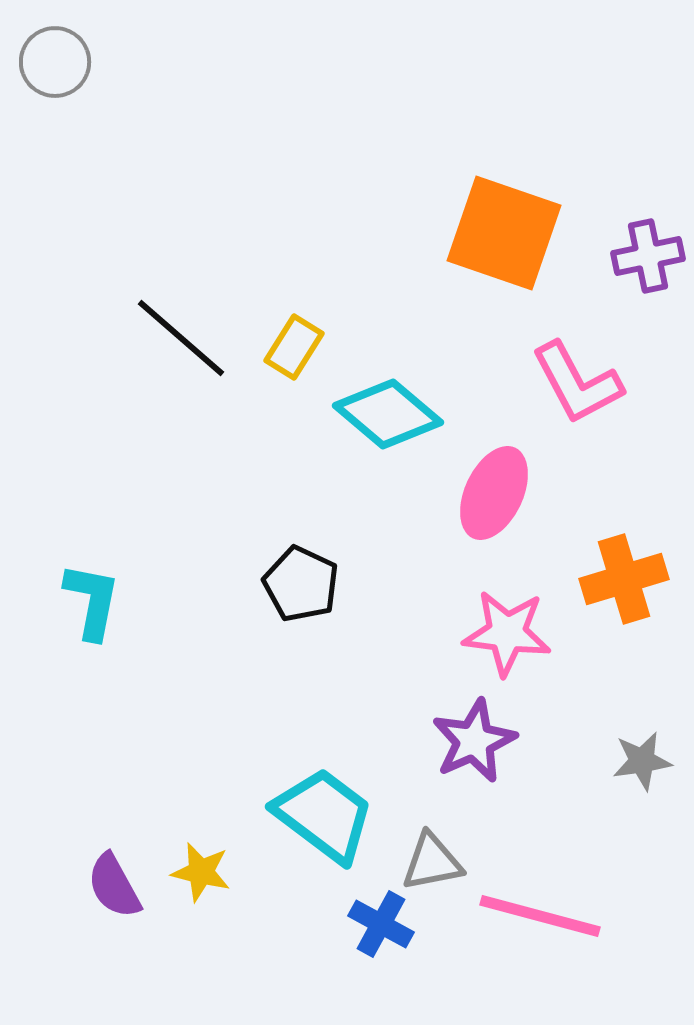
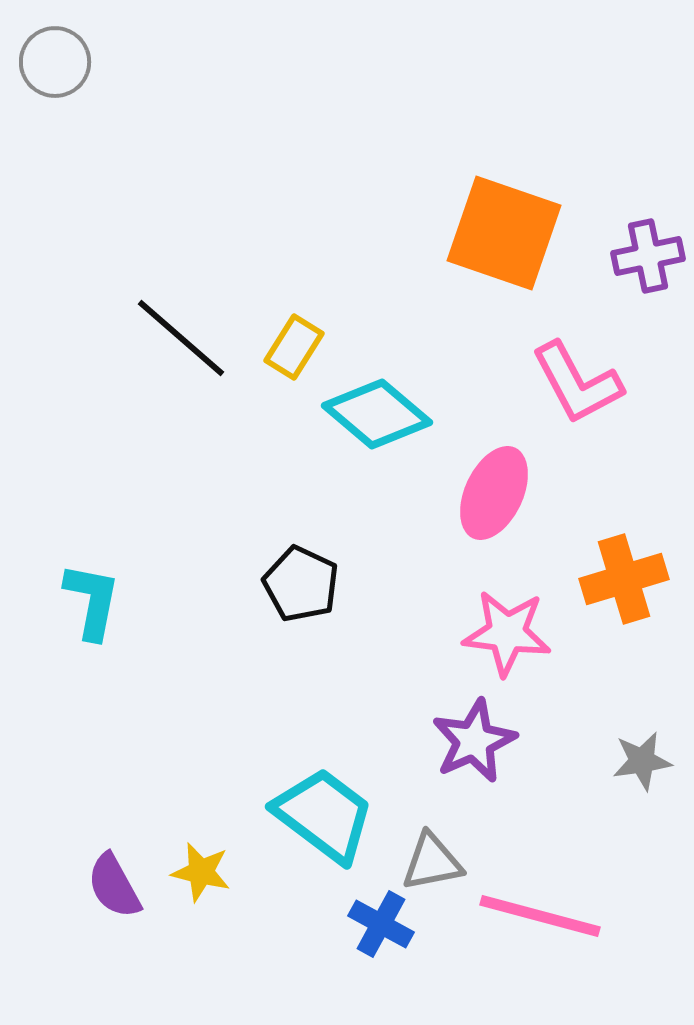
cyan diamond: moved 11 px left
